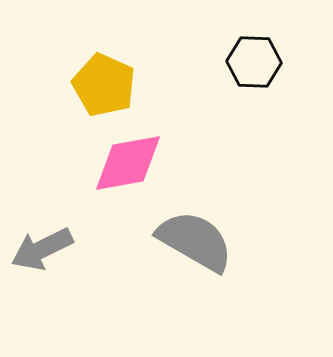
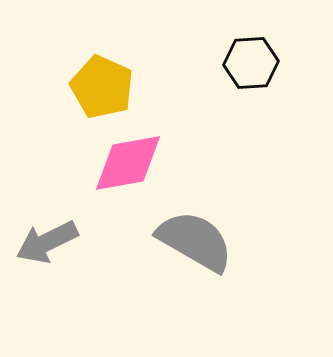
black hexagon: moved 3 px left, 1 px down; rotated 6 degrees counterclockwise
yellow pentagon: moved 2 px left, 2 px down
gray arrow: moved 5 px right, 7 px up
